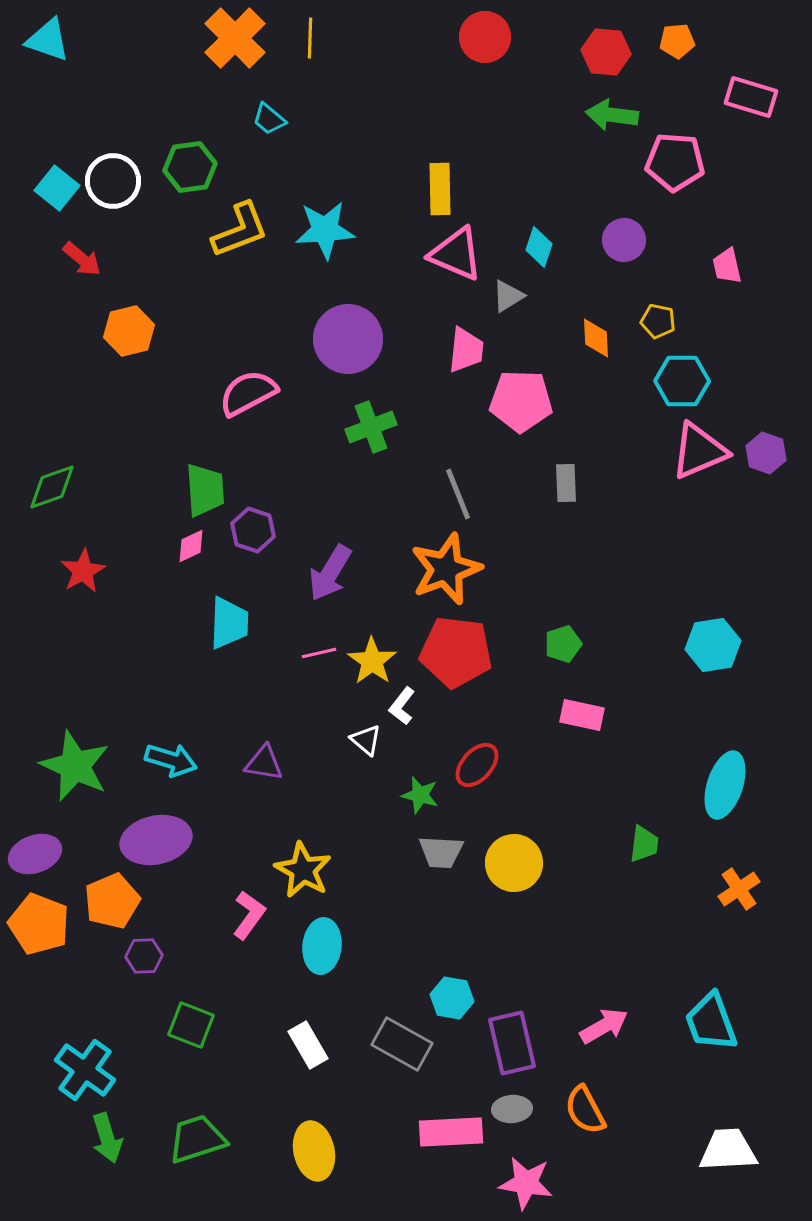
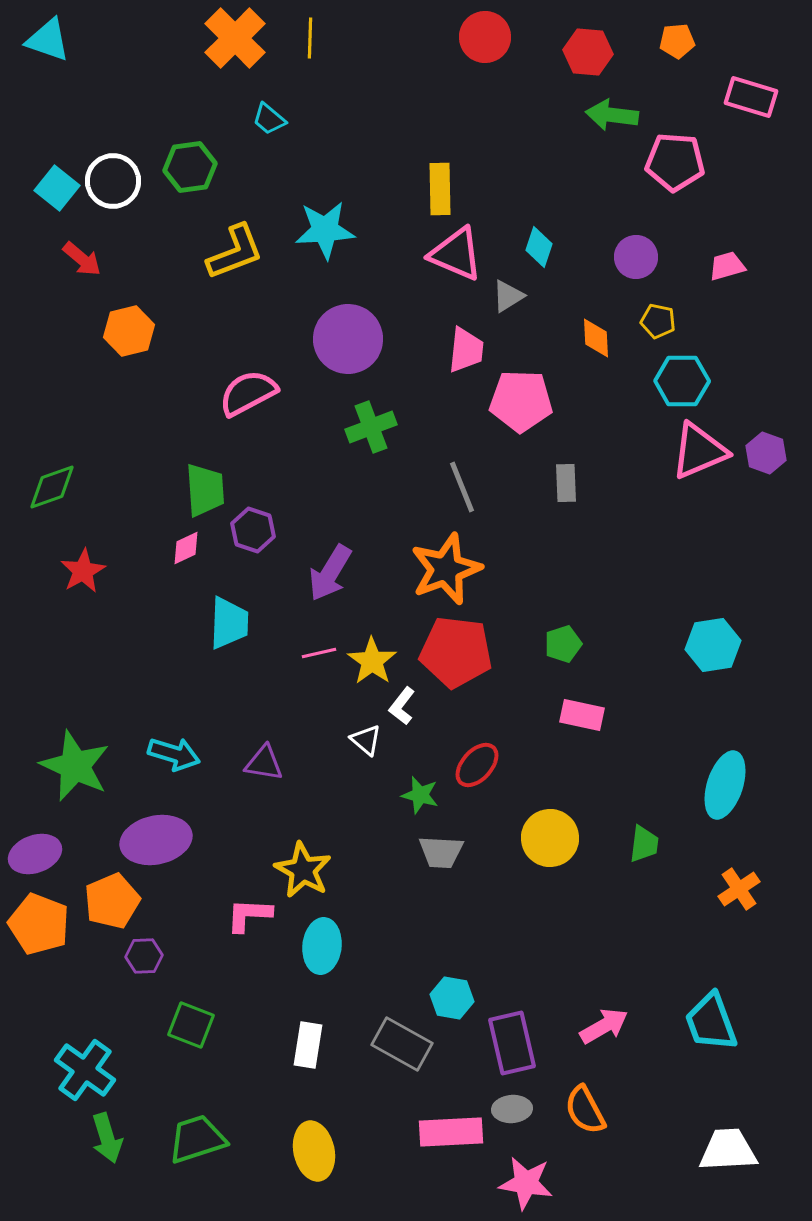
red hexagon at (606, 52): moved 18 px left
yellow L-shape at (240, 230): moved 5 px left, 22 px down
purple circle at (624, 240): moved 12 px right, 17 px down
pink trapezoid at (727, 266): rotated 87 degrees clockwise
gray line at (458, 494): moved 4 px right, 7 px up
pink diamond at (191, 546): moved 5 px left, 2 px down
cyan arrow at (171, 760): moved 3 px right, 6 px up
yellow circle at (514, 863): moved 36 px right, 25 px up
pink L-shape at (249, 915): rotated 123 degrees counterclockwise
white rectangle at (308, 1045): rotated 39 degrees clockwise
